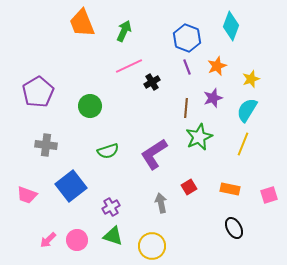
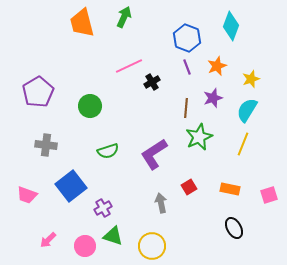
orange trapezoid: rotated 8 degrees clockwise
green arrow: moved 14 px up
purple cross: moved 8 px left, 1 px down
pink circle: moved 8 px right, 6 px down
